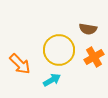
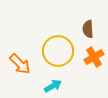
brown semicircle: rotated 78 degrees clockwise
yellow circle: moved 1 px left, 1 px down
cyan arrow: moved 1 px right, 6 px down
